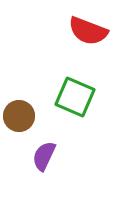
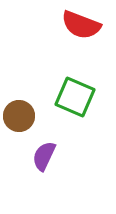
red semicircle: moved 7 px left, 6 px up
